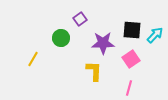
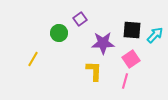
green circle: moved 2 px left, 5 px up
pink line: moved 4 px left, 7 px up
